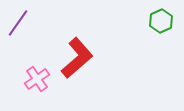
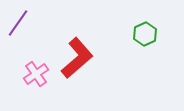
green hexagon: moved 16 px left, 13 px down
pink cross: moved 1 px left, 5 px up
